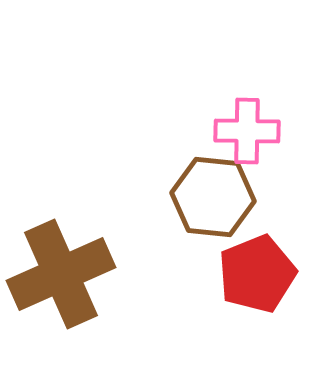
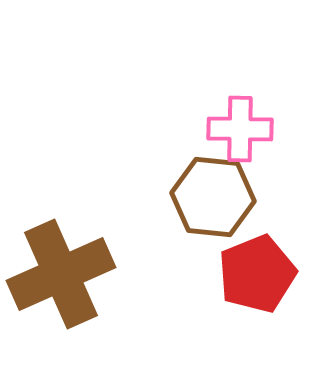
pink cross: moved 7 px left, 2 px up
